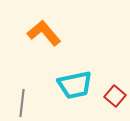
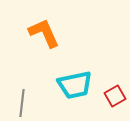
orange L-shape: rotated 16 degrees clockwise
red square: rotated 20 degrees clockwise
